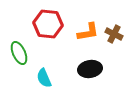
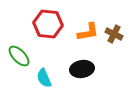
green ellipse: moved 3 px down; rotated 20 degrees counterclockwise
black ellipse: moved 8 px left
